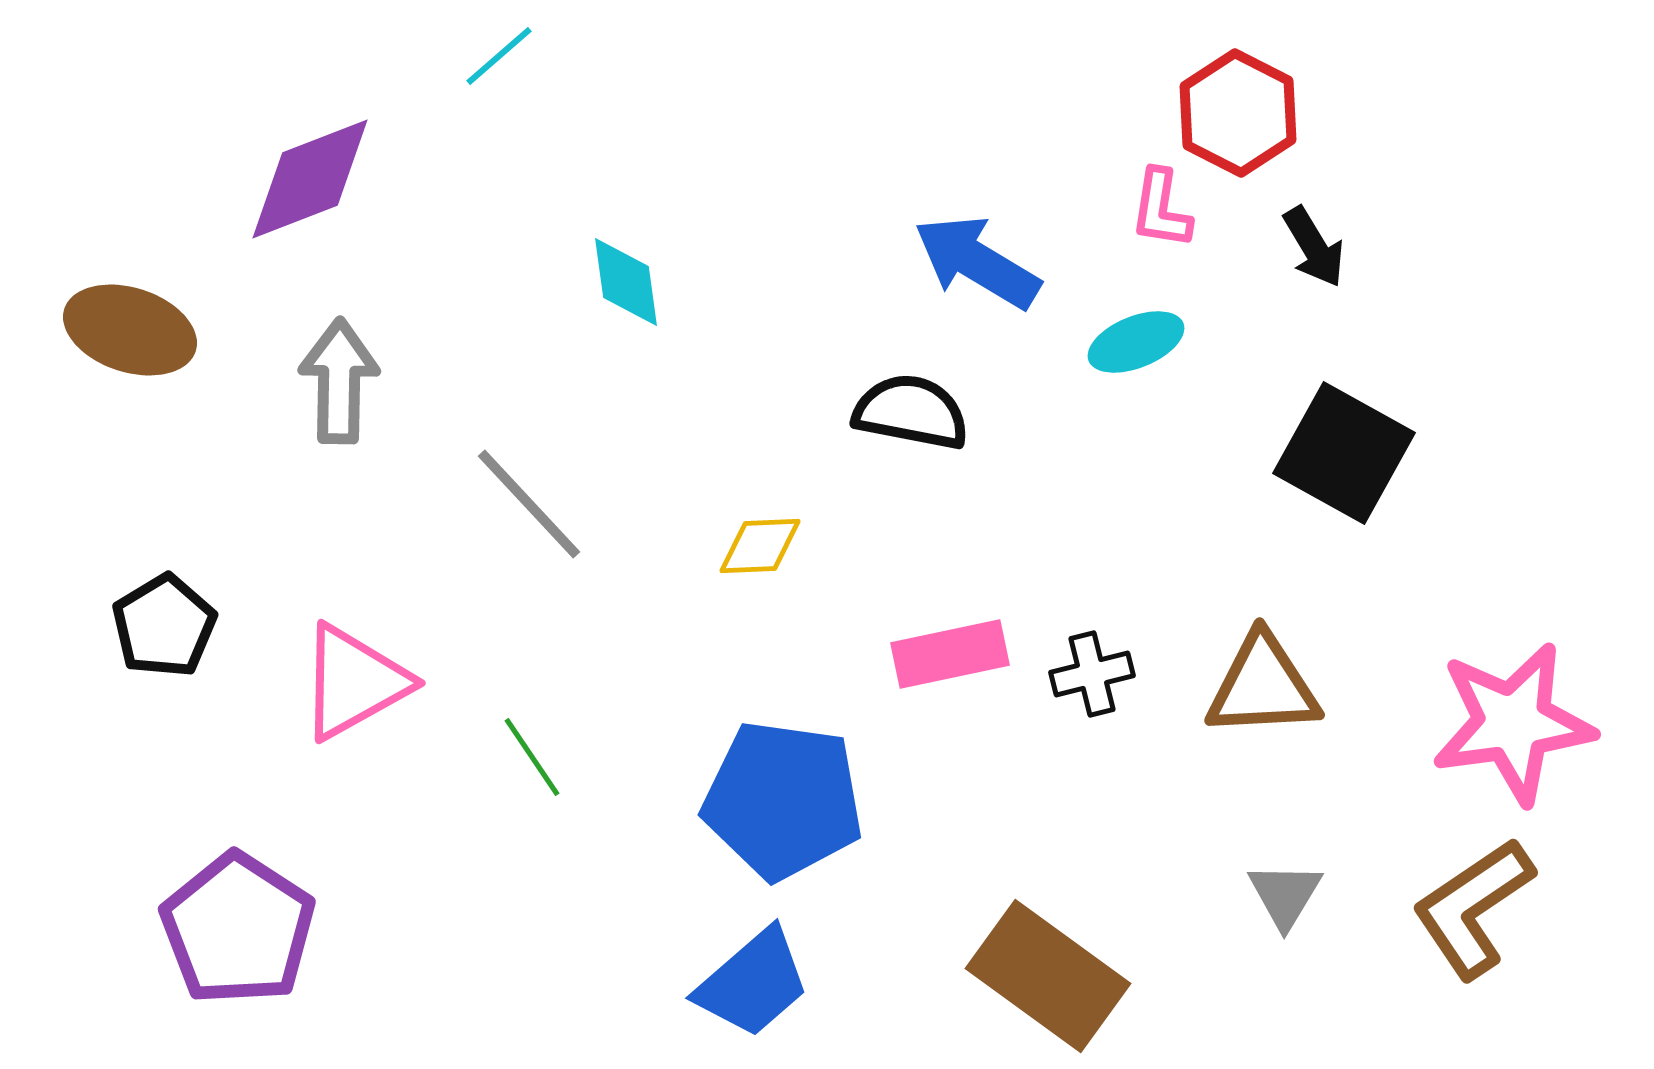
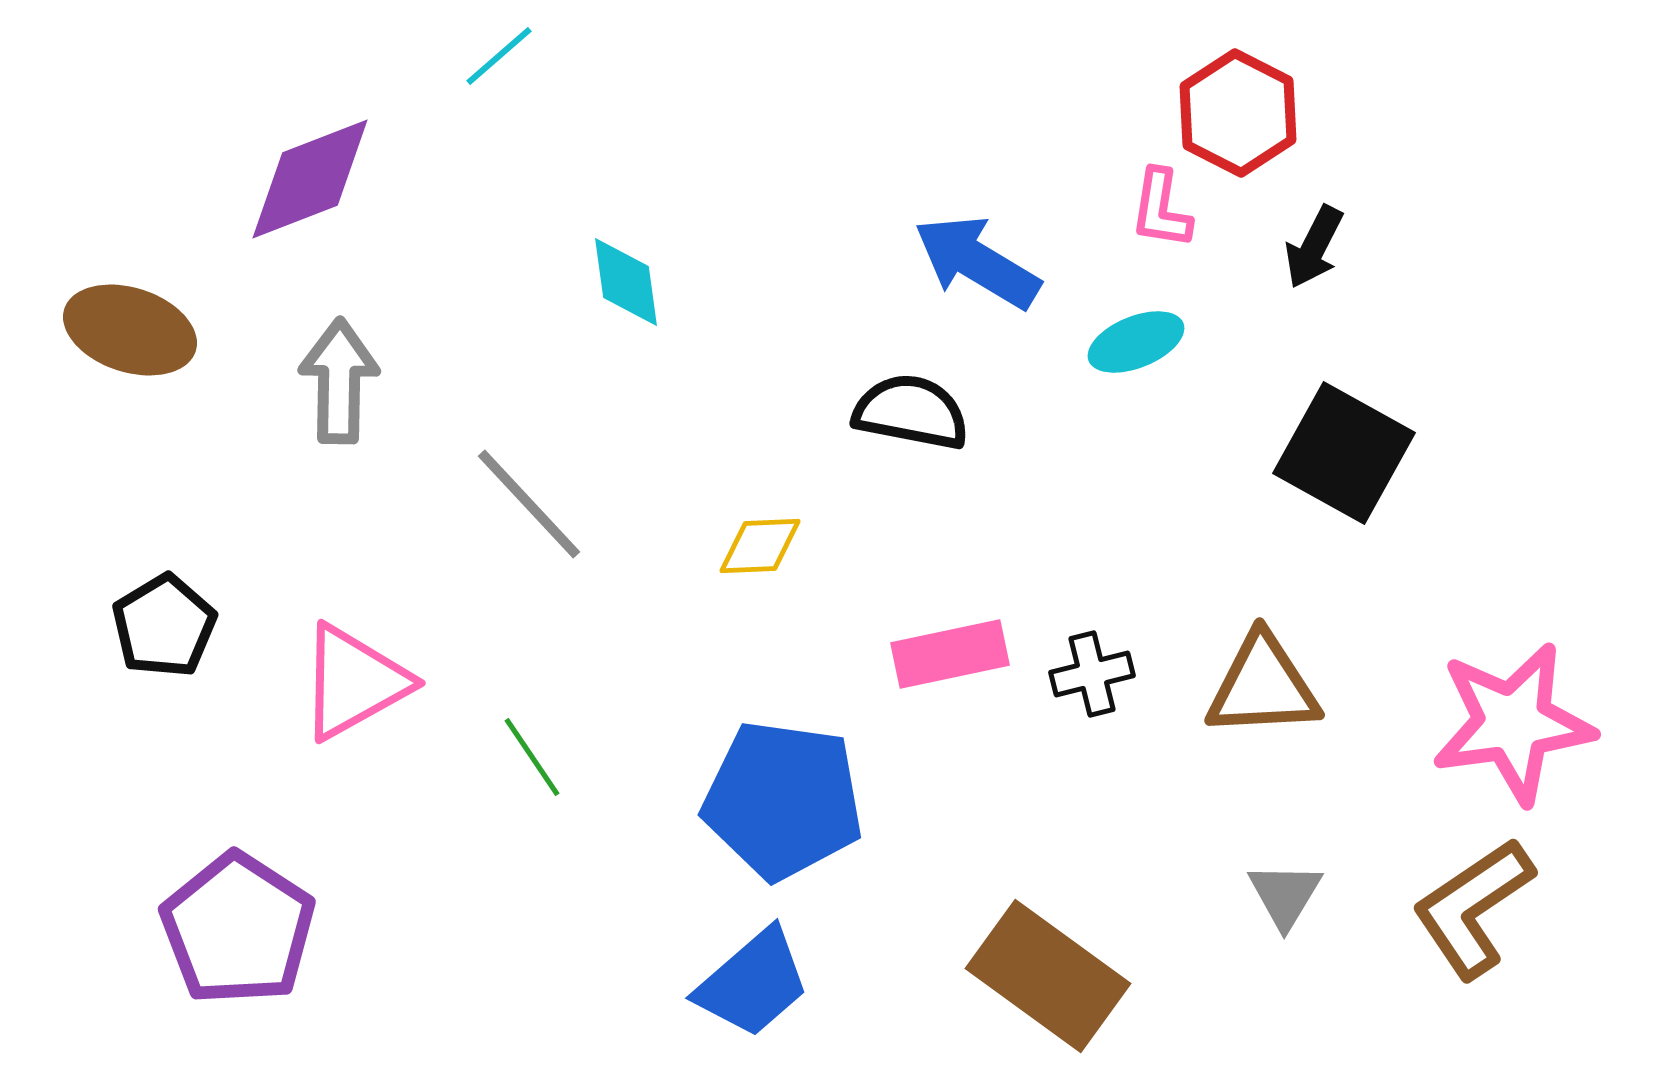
black arrow: rotated 58 degrees clockwise
